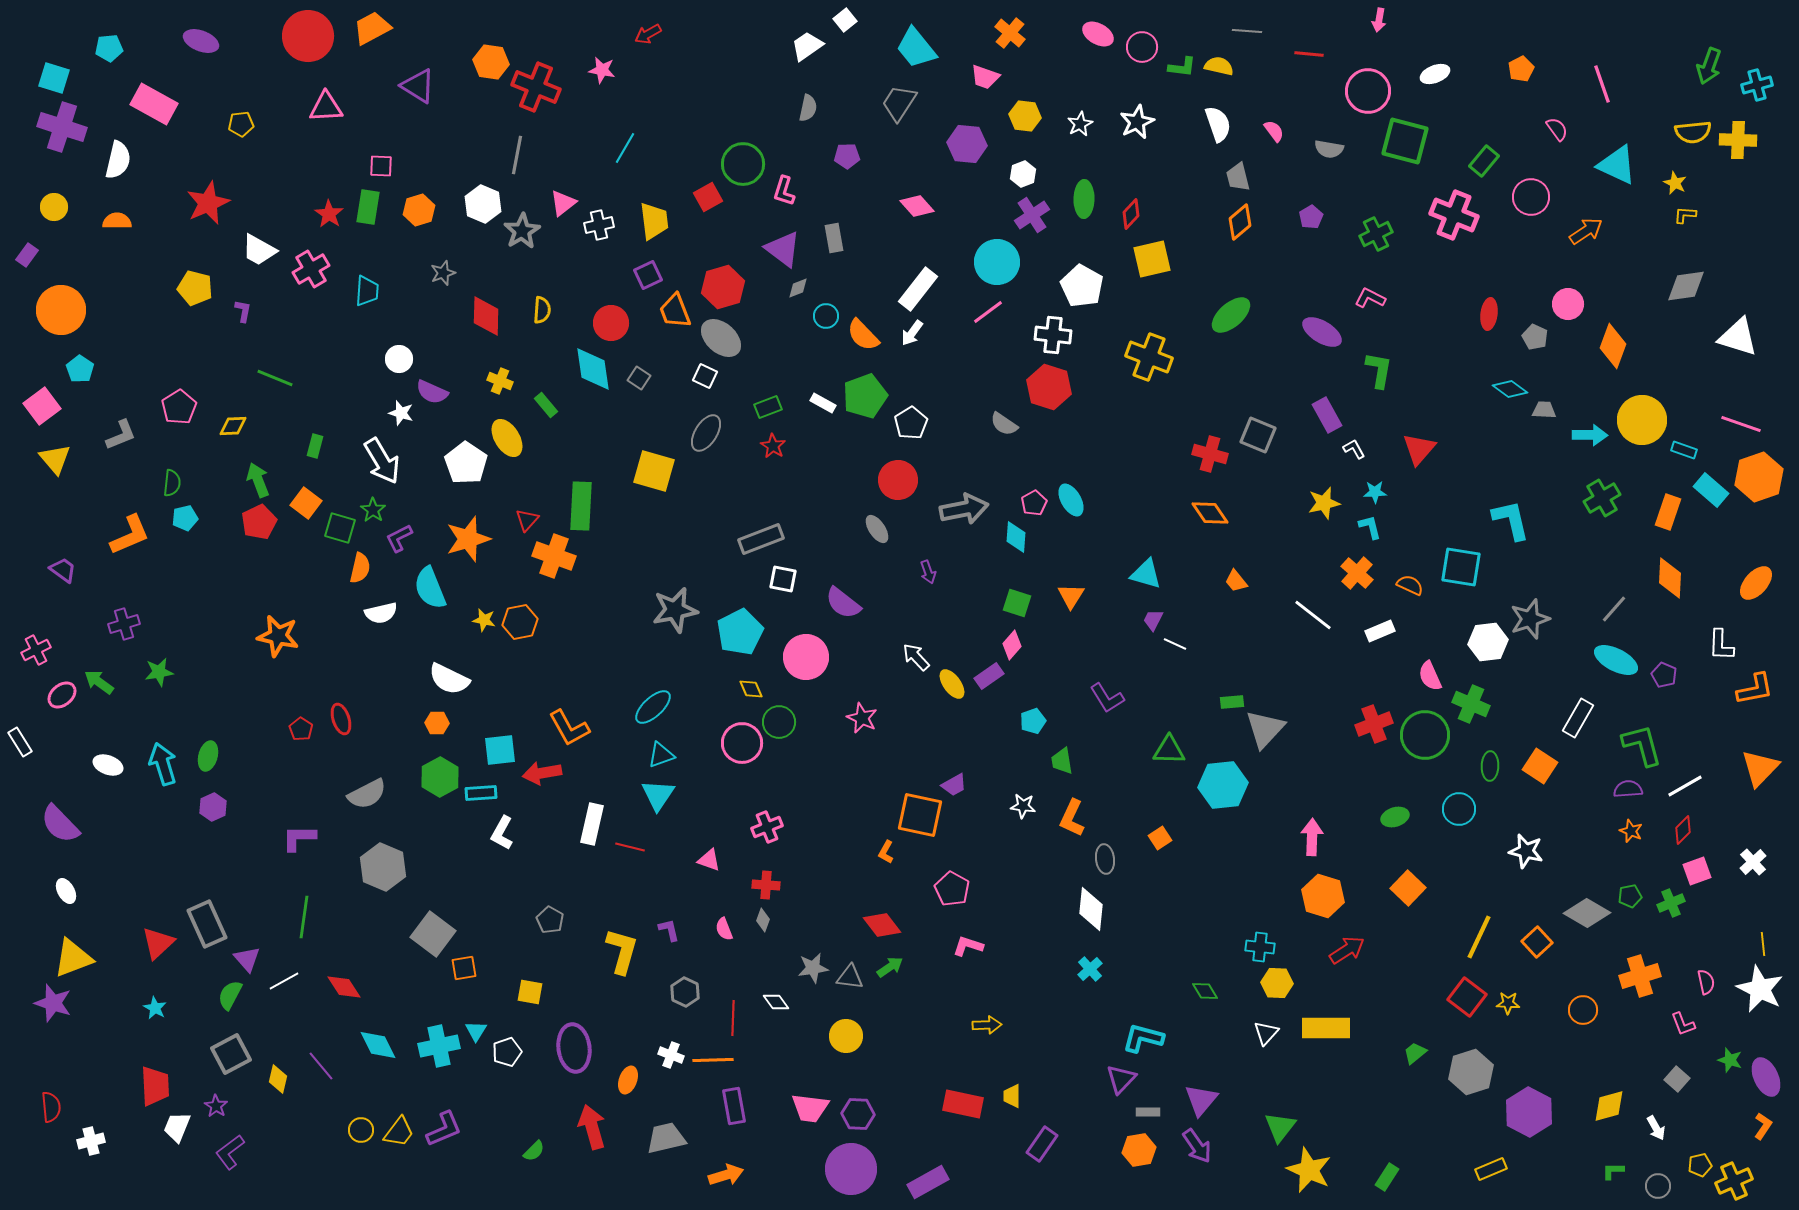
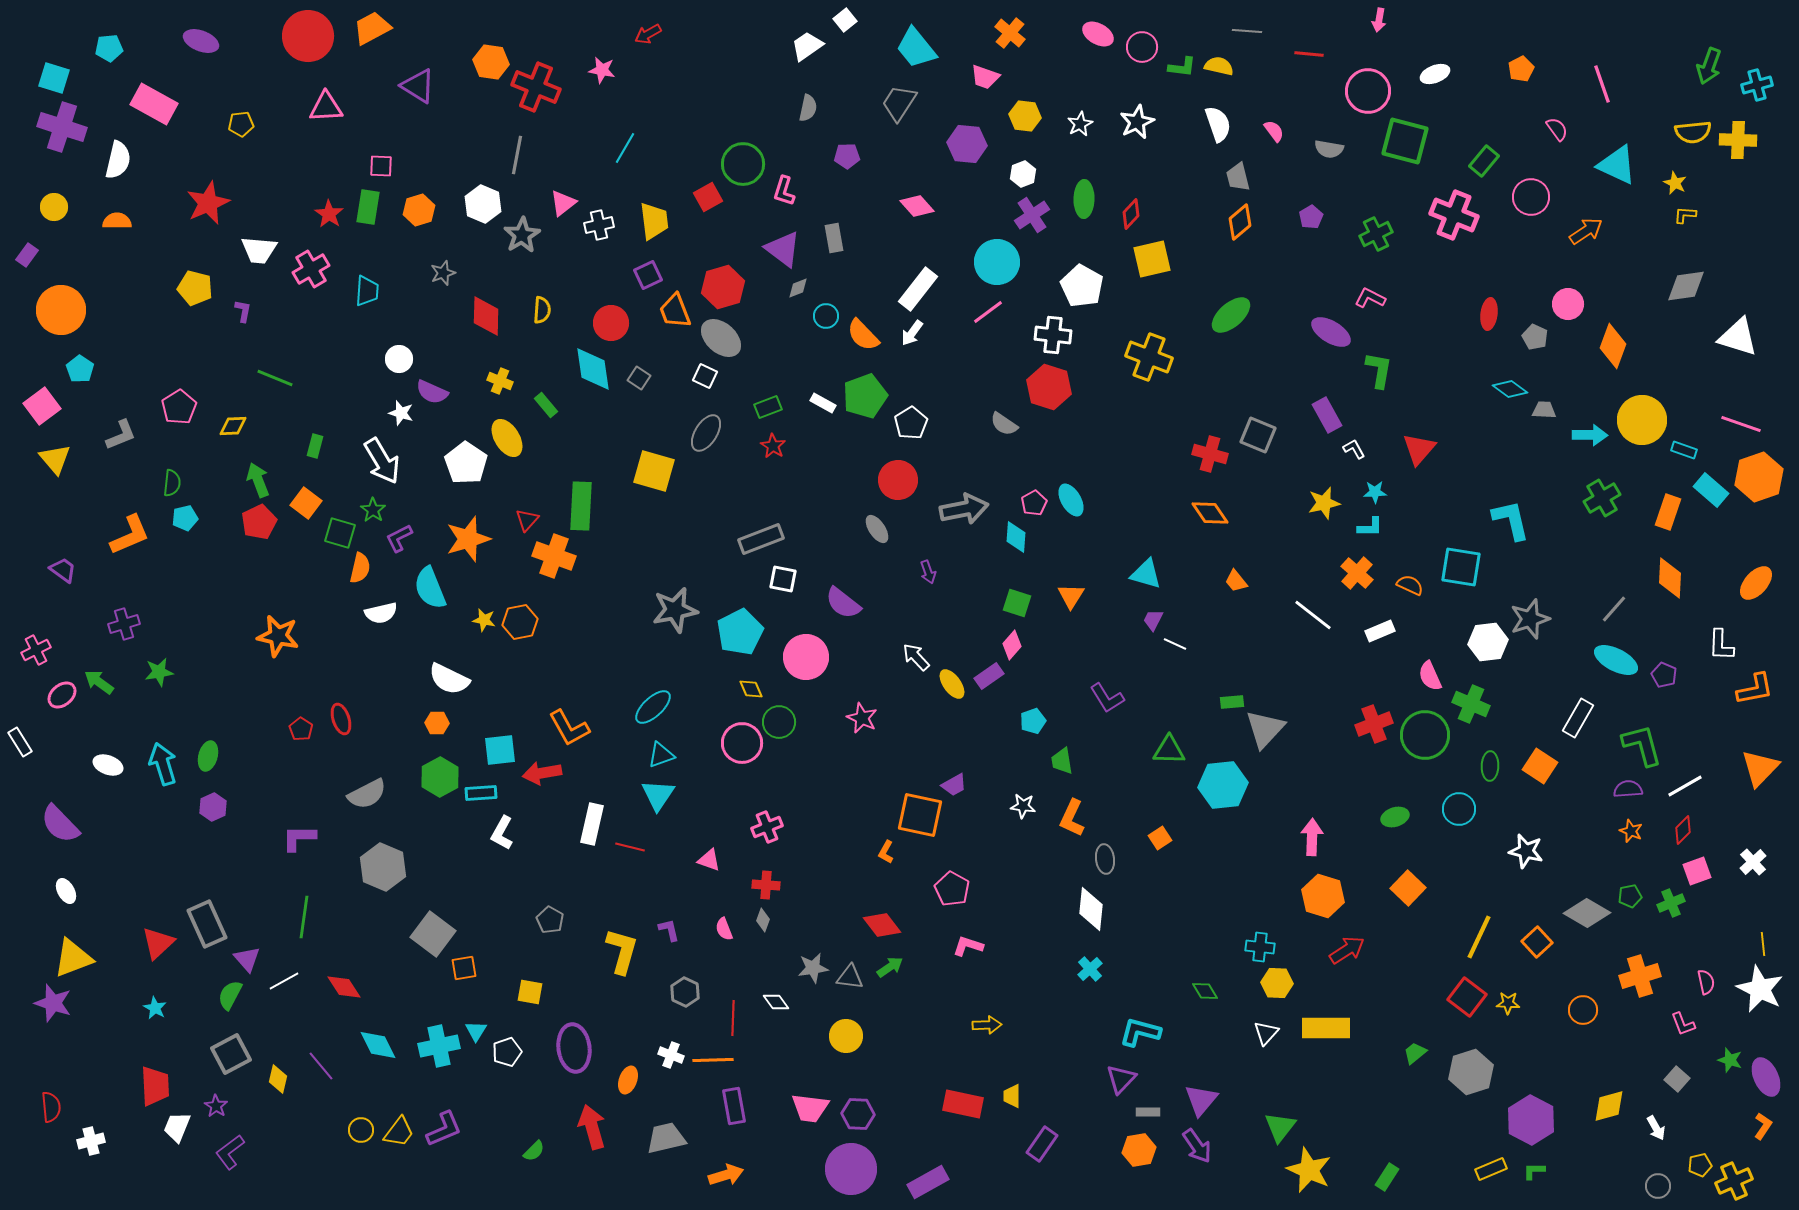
gray star at (522, 231): moved 4 px down
white trapezoid at (259, 250): rotated 24 degrees counterclockwise
purple ellipse at (1322, 332): moved 9 px right
cyan L-shape at (1370, 527): rotated 104 degrees clockwise
green square at (340, 528): moved 5 px down
cyan L-shape at (1143, 1038): moved 3 px left, 6 px up
purple hexagon at (1529, 1112): moved 2 px right, 8 px down
green L-shape at (1613, 1171): moved 79 px left
